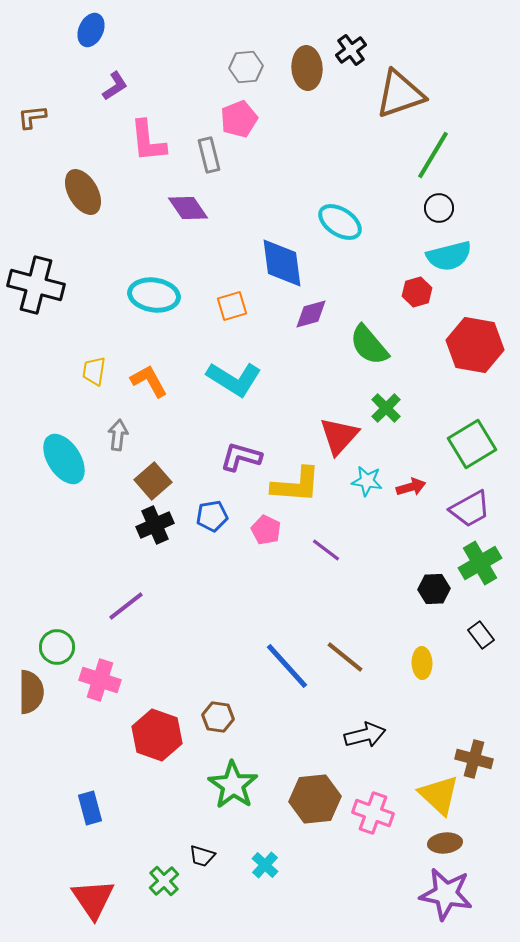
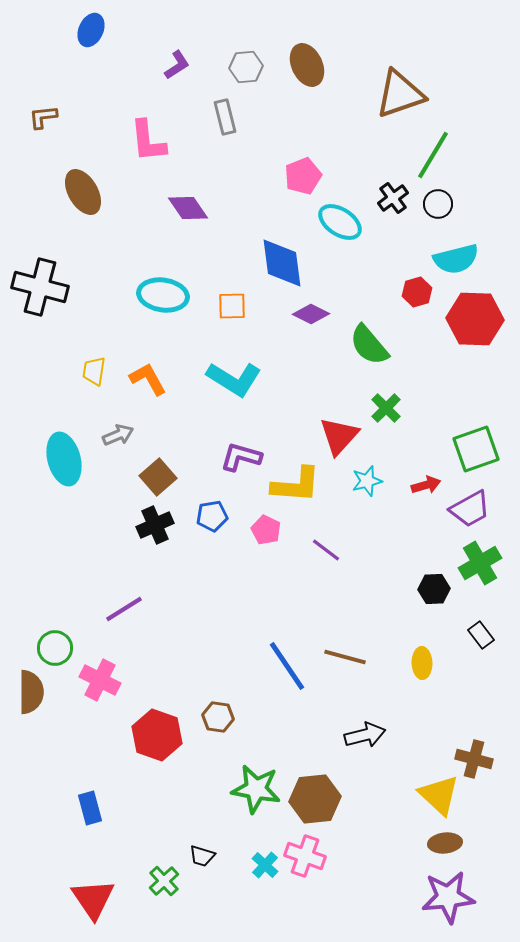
black cross at (351, 50): moved 42 px right, 148 px down
brown ellipse at (307, 68): moved 3 px up; rotated 21 degrees counterclockwise
purple L-shape at (115, 86): moved 62 px right, 21 px up
brown L-shape at (32, 117): moved 11 px right
pink pentagon at (239, 119): moved 64 px right, 57 px down
gray rectangle at (209, 155): moved 16 px right, 38 px up
black circle at (439, 208): moved 1 px left, 4 px up
cyan semicircle at (449, 256): moved 7 px right, 3 px down
black cross at (36, 285): moved 4 px right, 2 px down
cyan ellipse at (154, 295): moved 9 px right
orange square at (232, 306): rotated 16 degrees clockwise
purple diamond at (311, 314): rotated 42 degrees clockwise
red hexagon at (475, 345): moved 26 px up; rotated 8 degrees counterclockwise
orange L-shape at (149, 381): moved 1 px left, 2 px up
gray arrow at (118, 435): rotated 60 degrees clockwise
green square at (472, 444): moved 4 px right, 5 px down; rotated 12 degrees clockwise
cyan ellipse at (64, 459): rotated 18 degrees clockwise
brown square at (153, 481): moved 5 px right, 4 px up
cyan star at (367, 481): rotated 24 degrees counterclockwise
red arrow at (411, 487): moved 15 px right, 2 px up
purple line at (126, 606): moved 2 px left, 3 px down; rotated 6 degrees clockwise
green circle at (57, 647): moved 2 px left, 1 px down
brown line at (345, 657): rotated 24 degrees counterclockwise
blue line at (287, 666): rotated 8 degrees clockwise
pink cross at (100, 680): rotated 9 degrees clockwise
green star at (233, 785): moved 23 px right, 4 px down; rotated 24 degrees counterclockwise
pink cross at (373, 813): moved 68 px left, 43 px down
purple star at (446, 894): moved 2 px right, 3 px down; rotated 16 degrees counterclockwise
